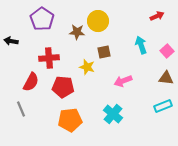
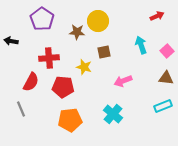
yellow star: moved 3 px left
